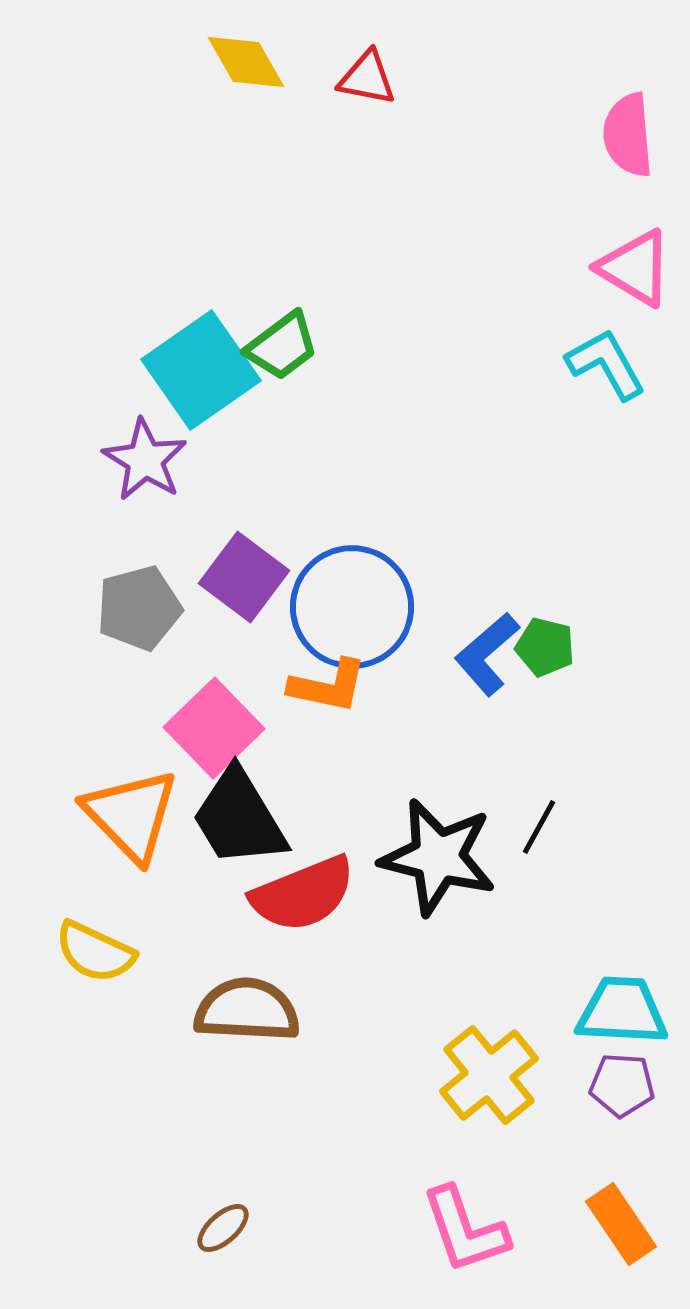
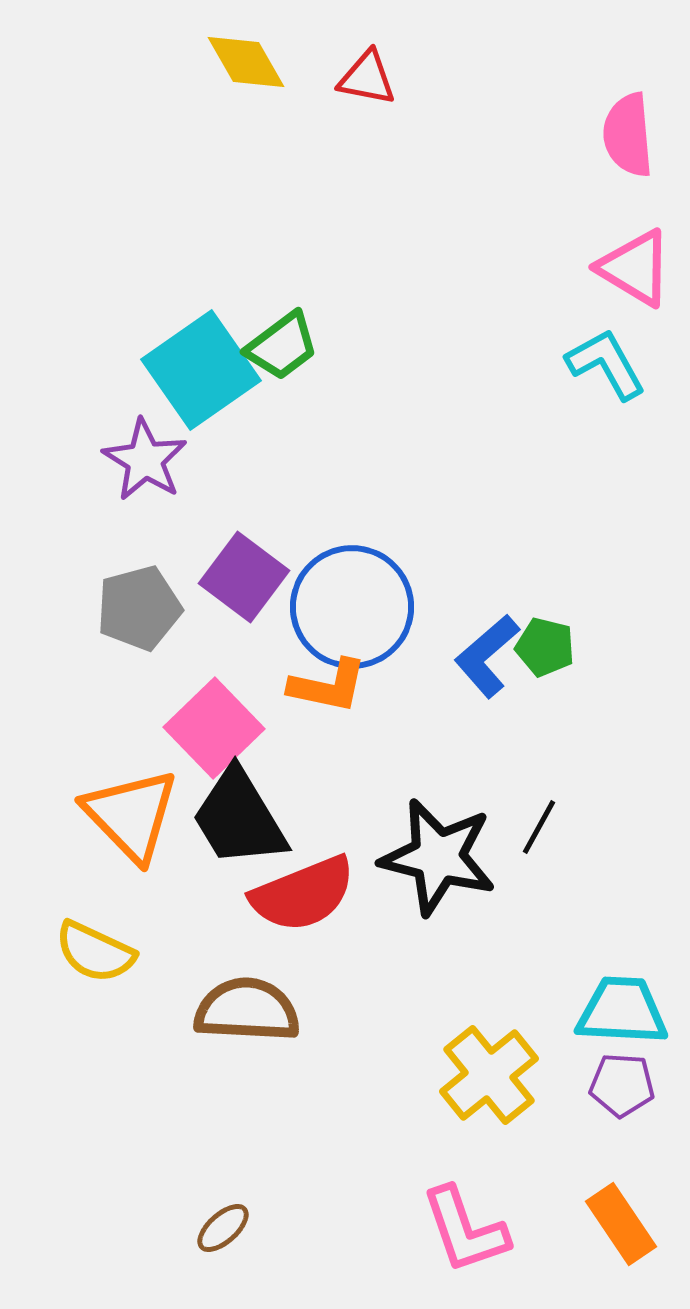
blue L-shape: moved 2 px down
